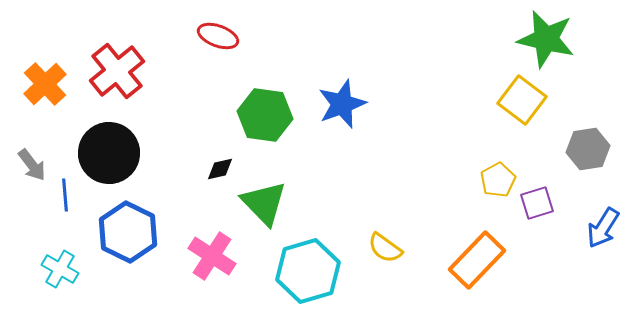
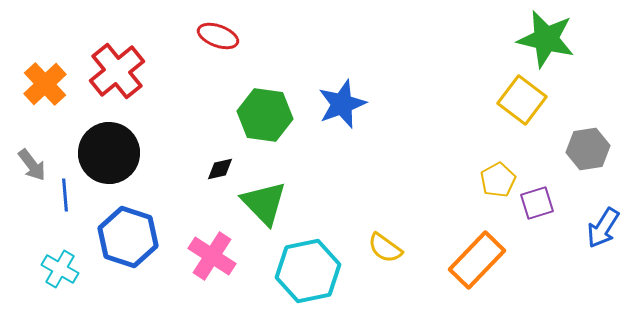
blue hexagon: moved 5 px down; rotated 8 degrees counterclockwise
cyan hexagon: rotated 4 degrees clockwise
